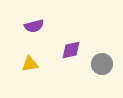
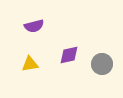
purple diamond: moved 2 px left, 5 px down
